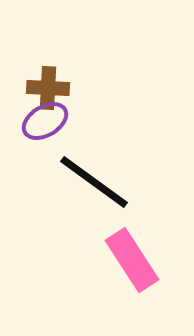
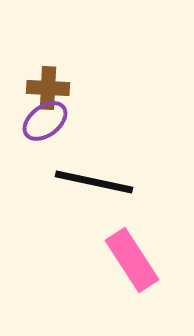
purple ellipse: rotated 6 degrees counterclockwise
black line: rotated 24 degrees counterclockwise
